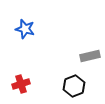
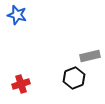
blue star: moved 8 px left, 14 px up
black hexagon: moved 8 px up
